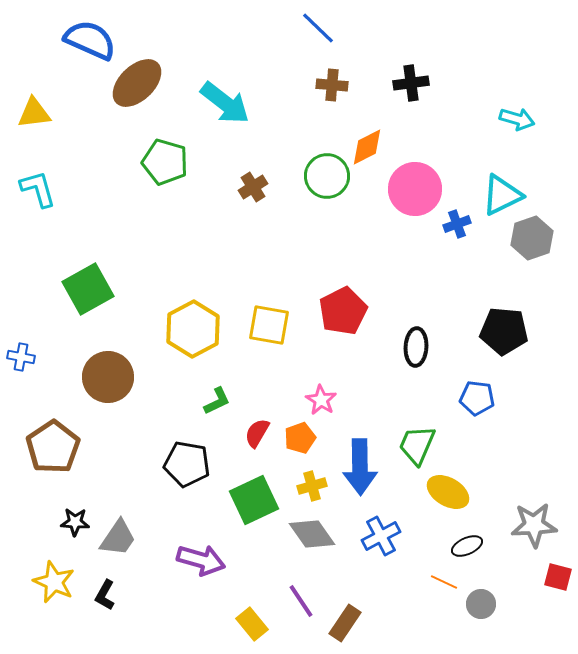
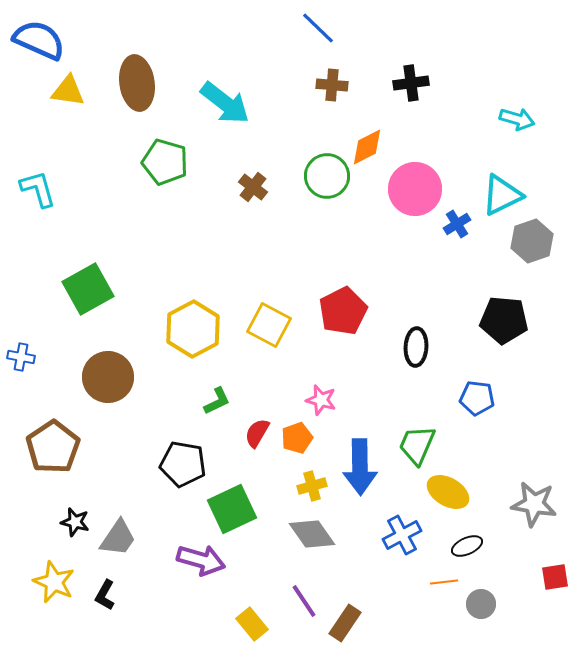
blue semicircle at (90, 40): moved 51 px left
brown ellipse at (137, 83): rotated 54 degrees counterclockwise
yellow triangle at (34, 113): moved 34 px right, 22 px up; rotated 15 degrees clockwise
brown cross at (253, 187): rotated 20 degrees counterclockwise
blue cross at (457, 224): rotated 12 degrees counterclockwise
gray hexagon at (532, 238): moved 3 px down
yellow square at (269, 325): rotated 18 degrees clockwise
black pentagon at (504, 331): moved 11 px up
pink star at (321, 400): rotated 16 degrees counterclockwise
orange pentagon at (300, 438): moved 3 px left
black pentagon at (187, 464): moved 4 px left
green square at (254, 500): moved 22 px left, 9 px down
black star at (75, 522): rotated 12 degrees clockwise
gray star at (534, 525): moved 21 px up; rotated 12 degrees clockwise
blue cross at (381, 536): moved 21 px right, 1 px up
red square at (558, 577): moved 3 px left; rotated 24 degrees counterclockwise
orange line at (444, 582): rotated 32 degrees counterclockwise
purple line at (301, 601): moved 3 px right
